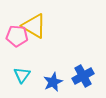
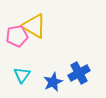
pink pentagon: rotated 15 degrees counterclockwise
blue cross: moved 4 px left, 3 px up
